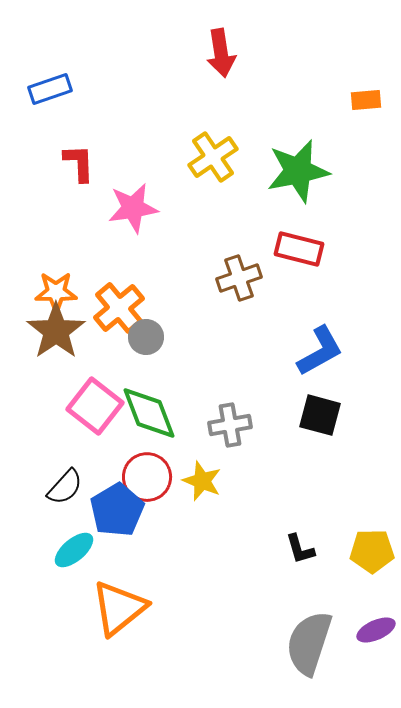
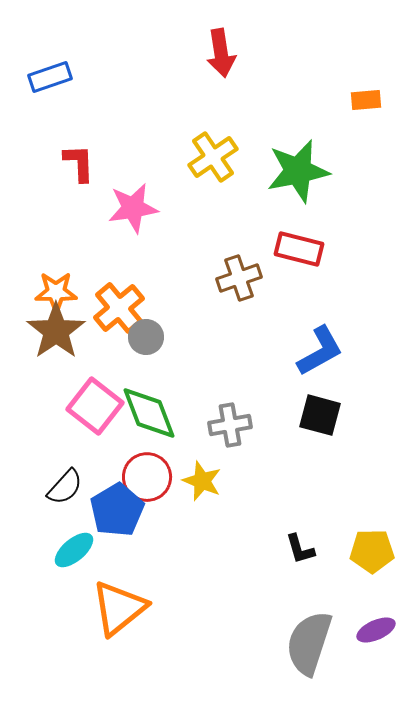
blue rectangle: moved 12 px up
